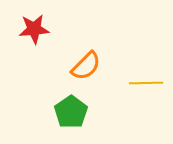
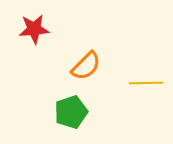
green pentagon: rotated 16 degrees clockwise
